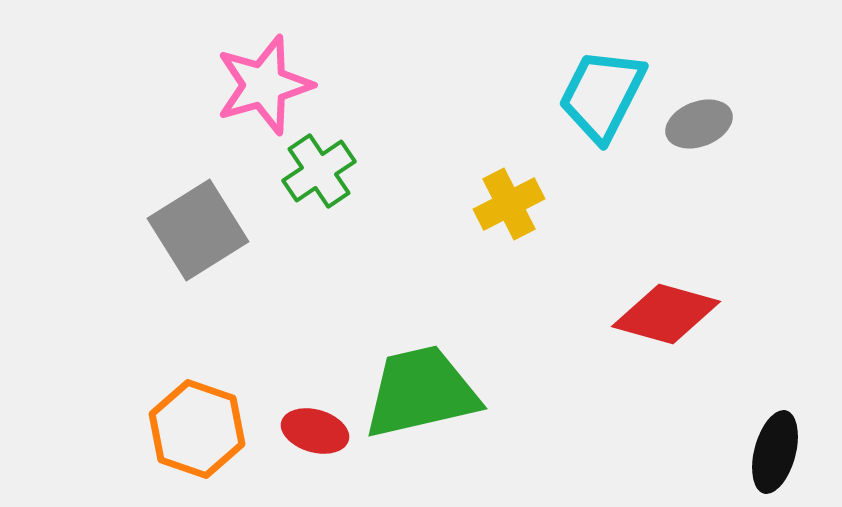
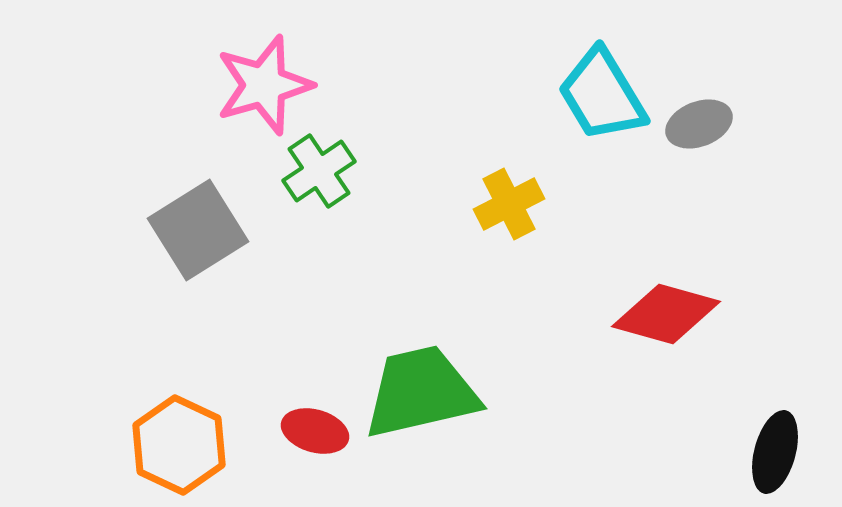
cyan trapezoid: rotated 58 degrees counterclockwise
orange hexagon: moved 18 px left, 16 px down; rotated 6 degrees clockwise
